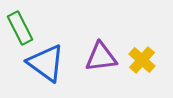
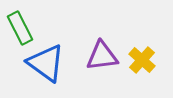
purple triangle: moved 1 px right, 1 px up
